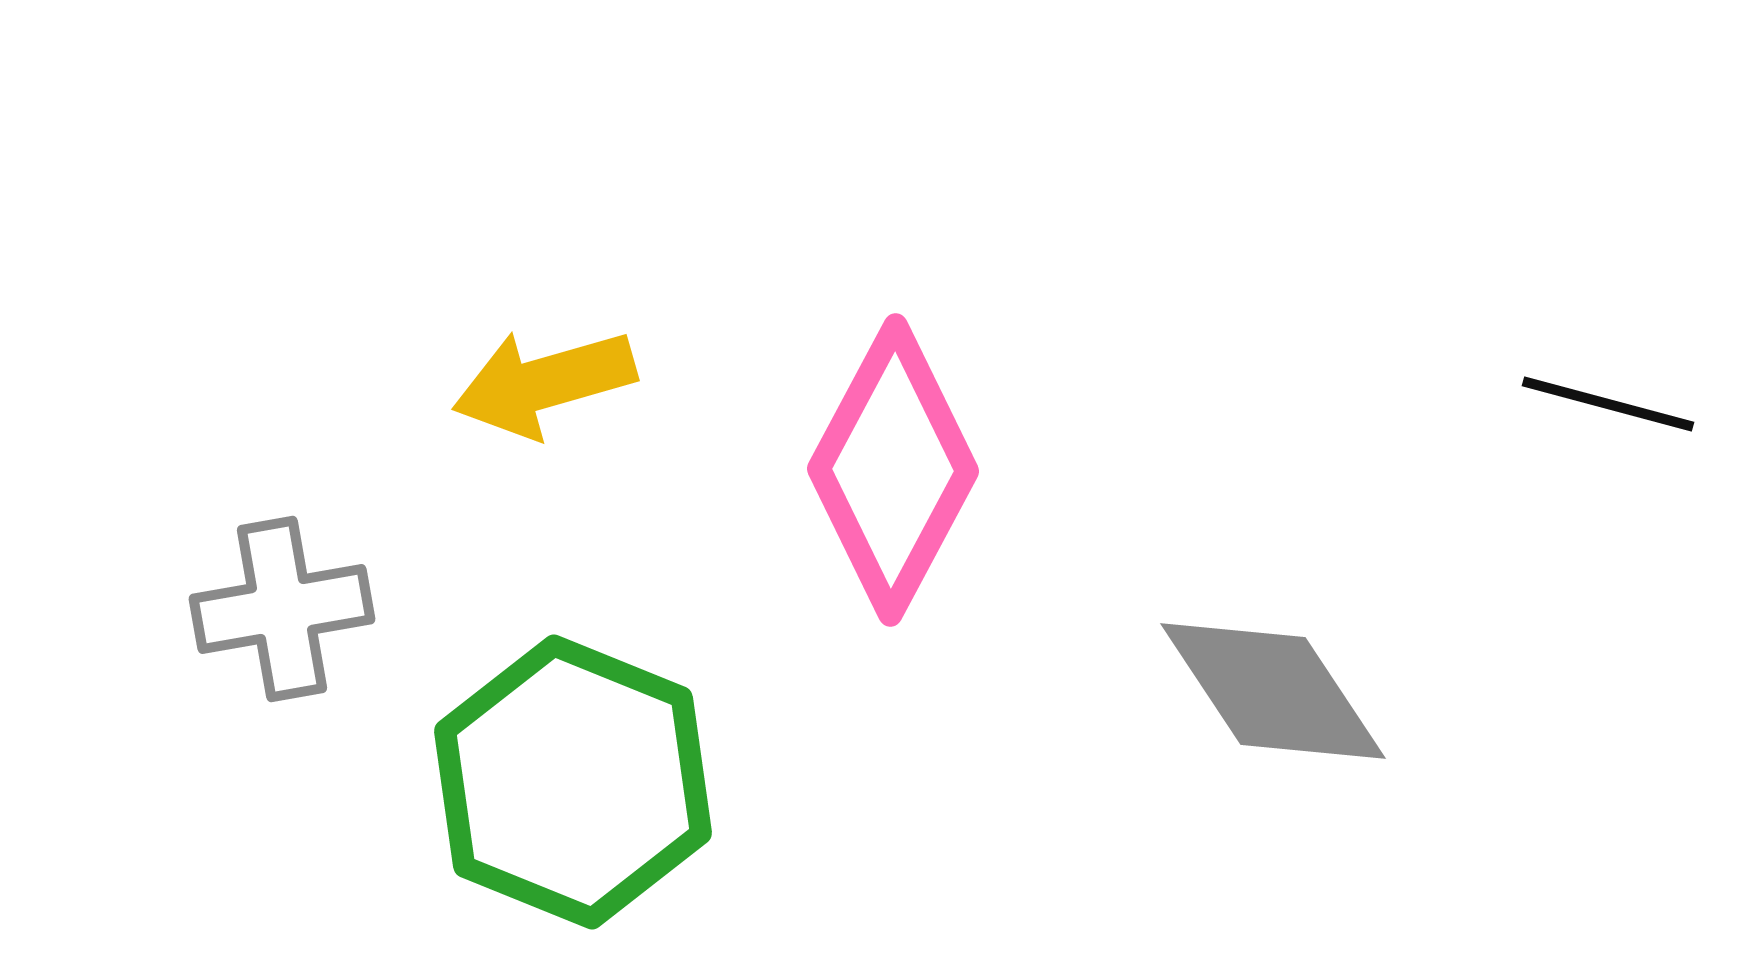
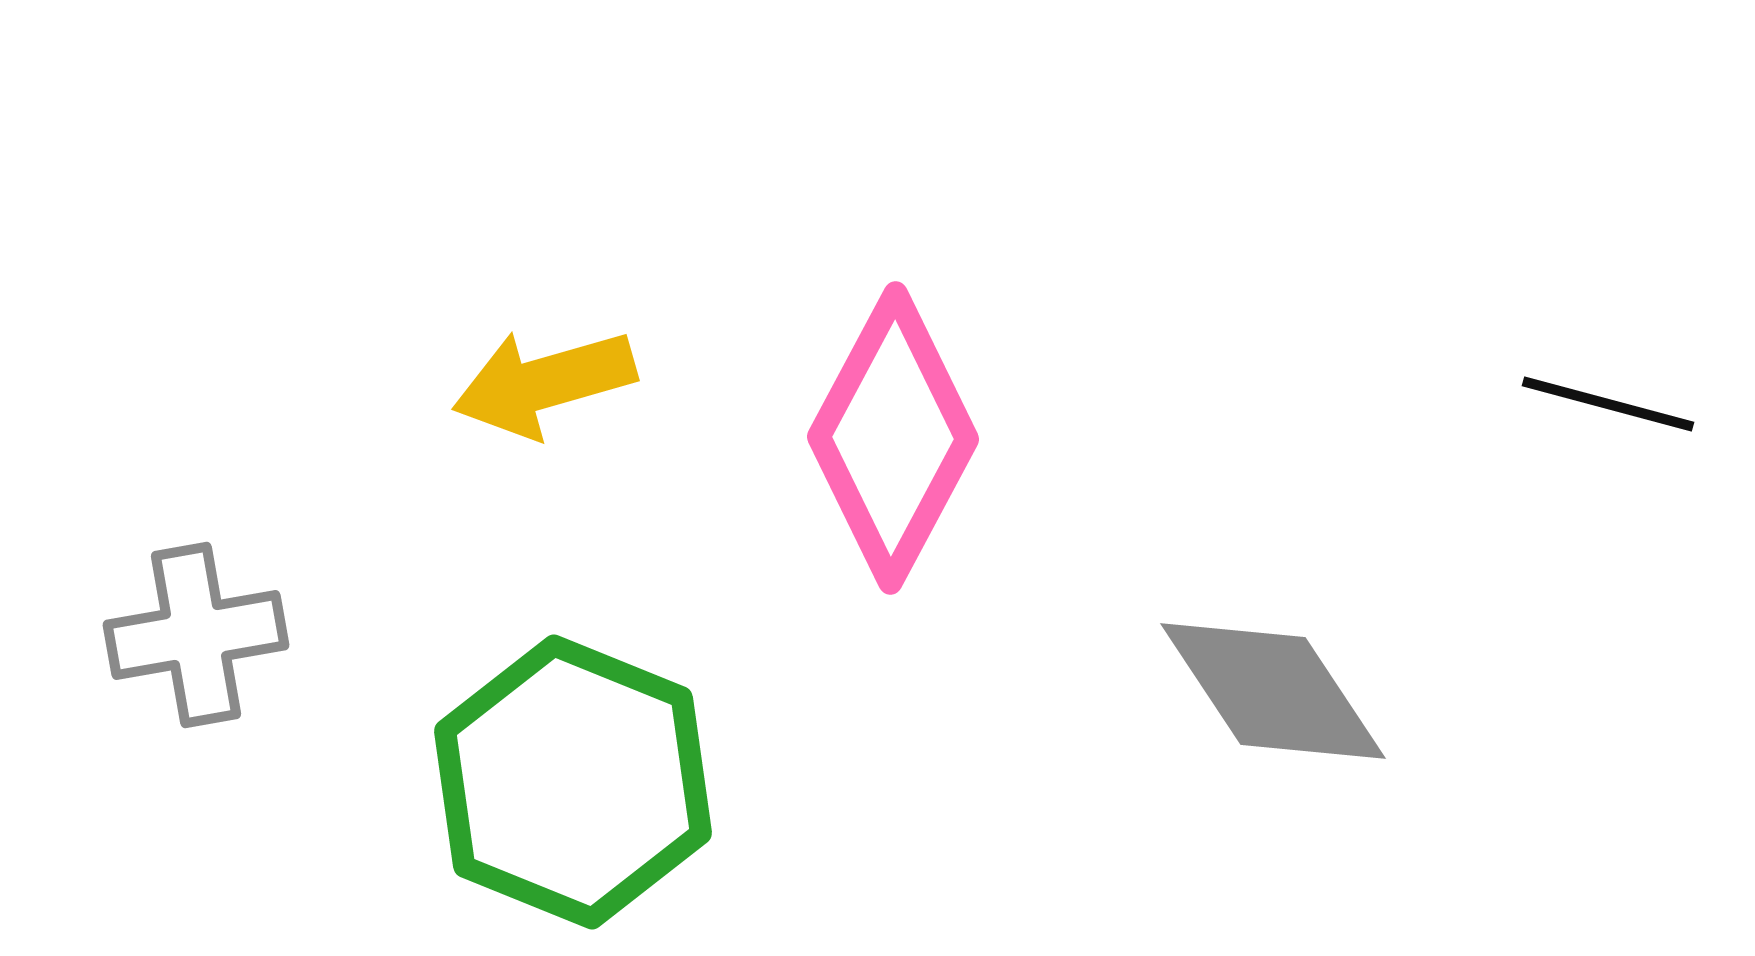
pink diamond: moved 32 px up
gray cross: moved 86 px left, 26 px down
